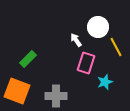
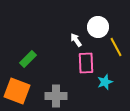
pink rectangle: rotated 20 degrees counterclockwise
